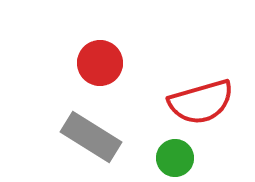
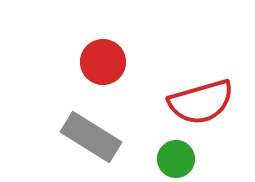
red circle: moved 3 px right, 1 px up
green circle: moved 1 px right, 1 px down
